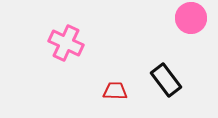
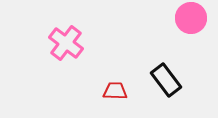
pink cross: rotated 12 degrees clockwise
